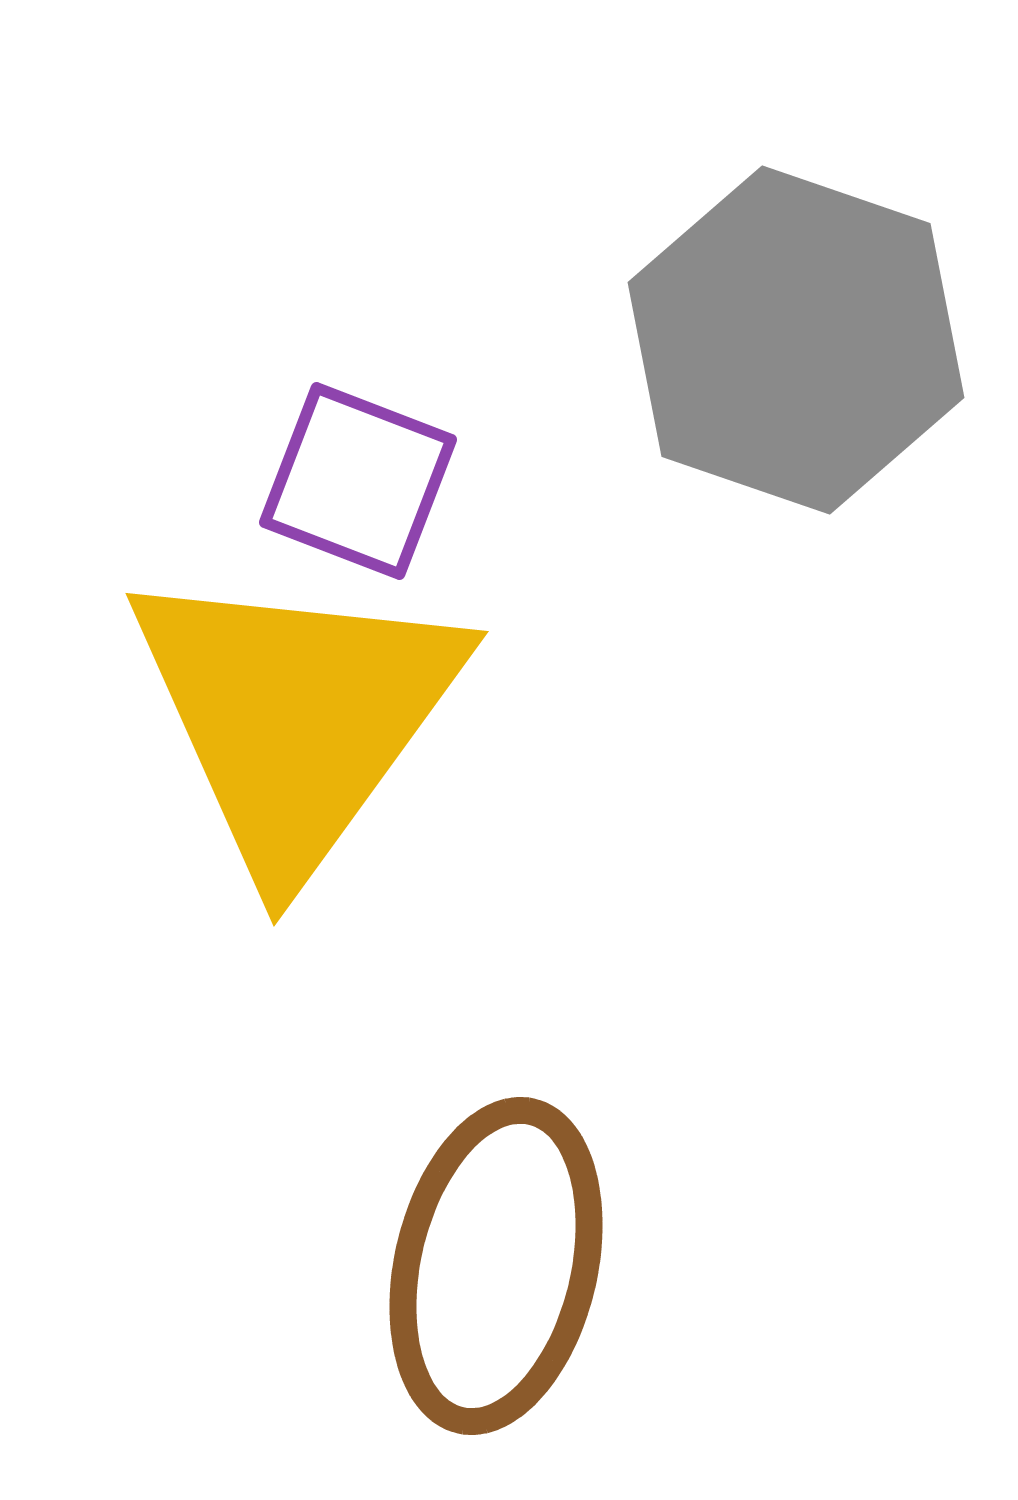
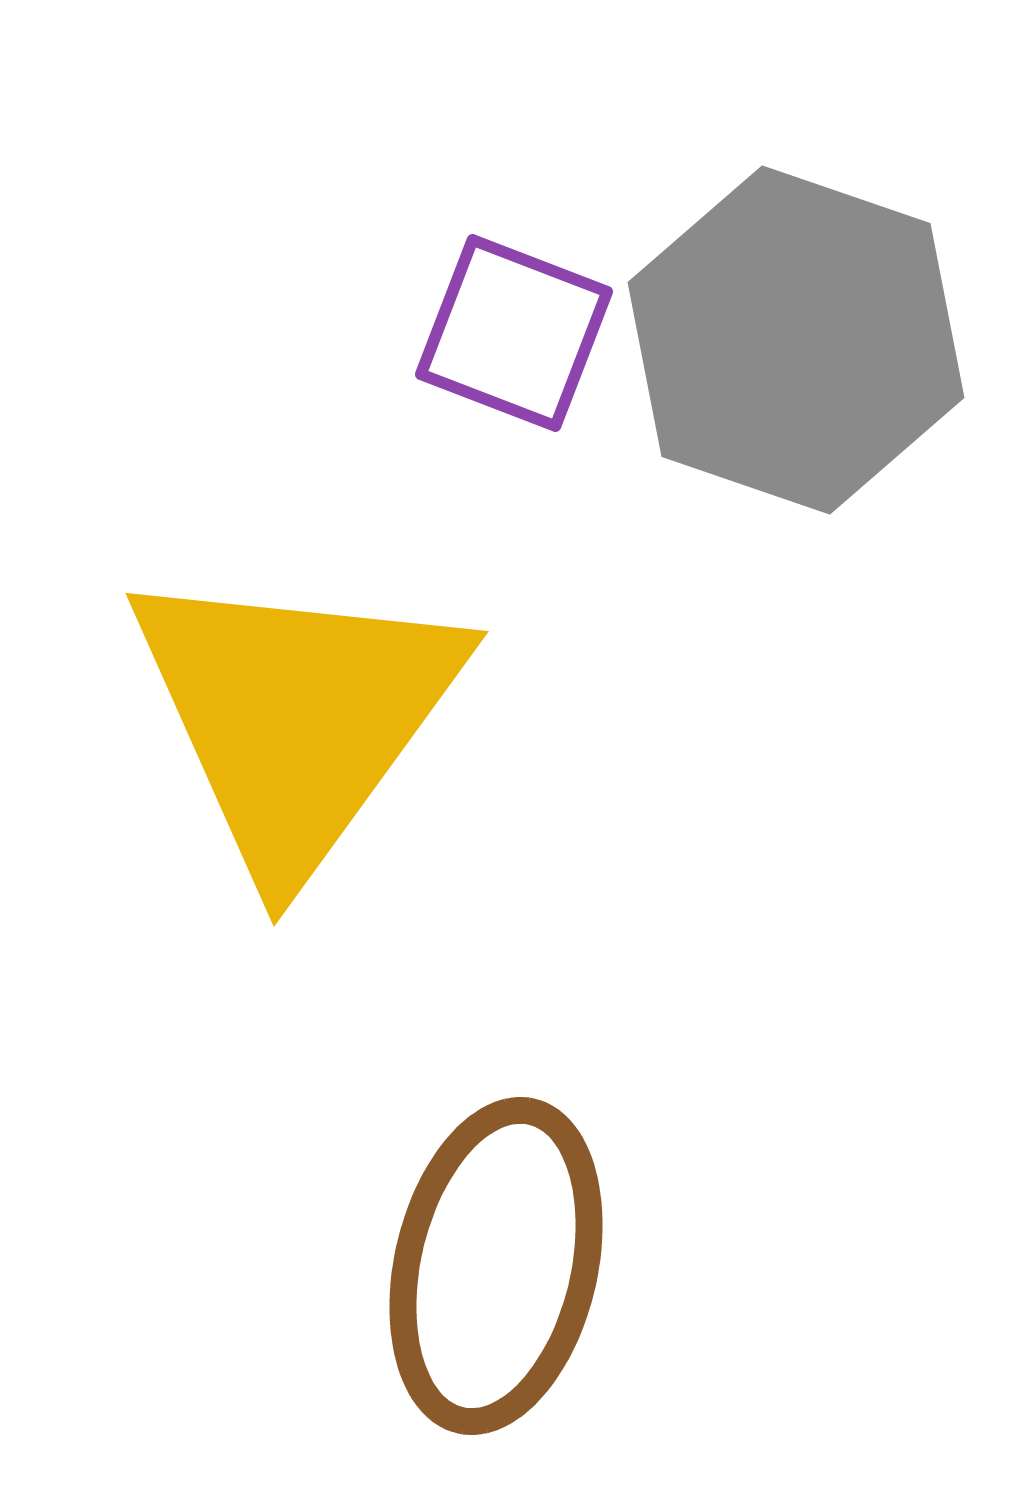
purple square: moved 156 px right, 148 px up
